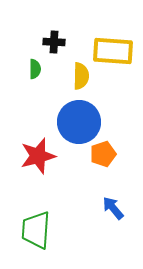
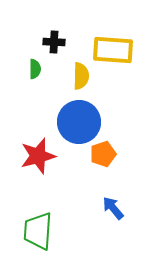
yellow rectangle: moved 1 px up
green trapezoid: moved 2 px right, 1 px down
